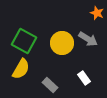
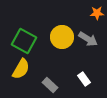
orange star: rotated 24 degrees counterclockwise
yellow circle: moved 6 px up
white rectangle: moved 1 px down
